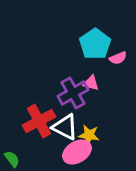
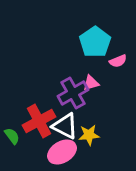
cyan pentagon: moved 2 px up
pink semicircle: moved 3 px down
pink triangle: rotated 30 degrees counterclockwise
white triangle: moved 1 px up
yellow star: rotated 15 degrees counterclockwise
pink ellipse: moved 15 px left
green semicircle: moved 23 px up
